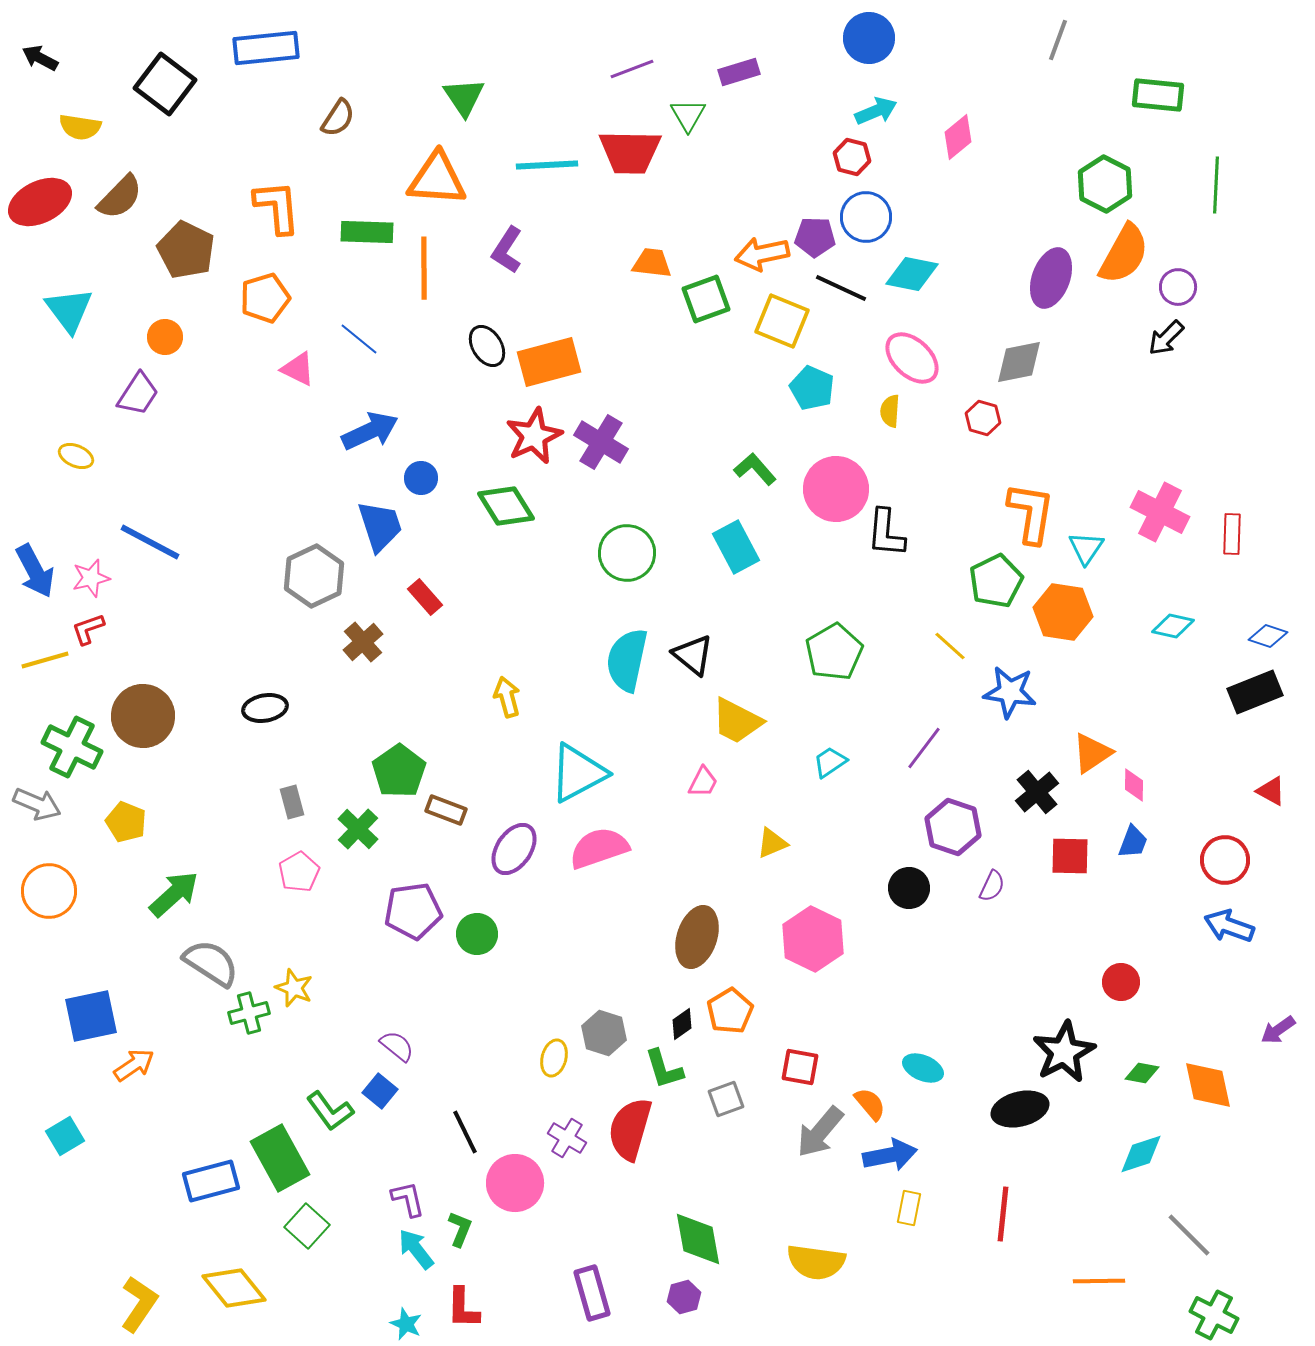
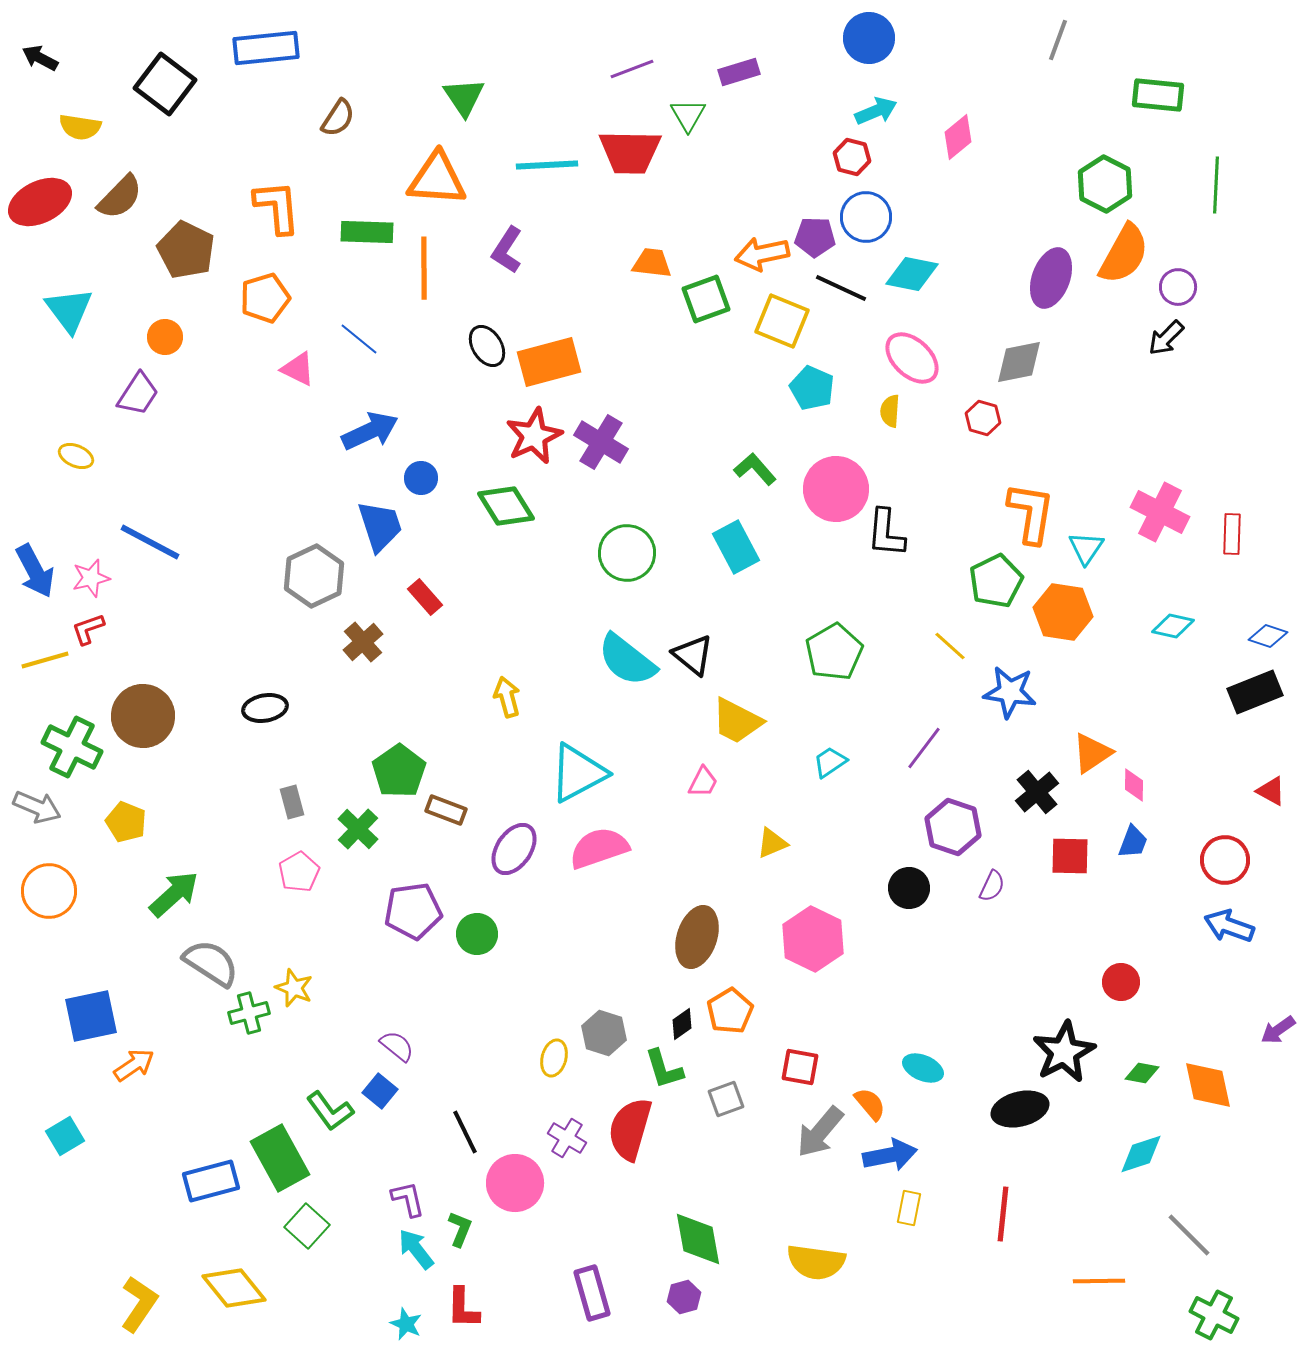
cyan semicircle at (627, 660): rotated 64 degrees counterclockwise
gray arrow at (37, 804): moved 3 px down
